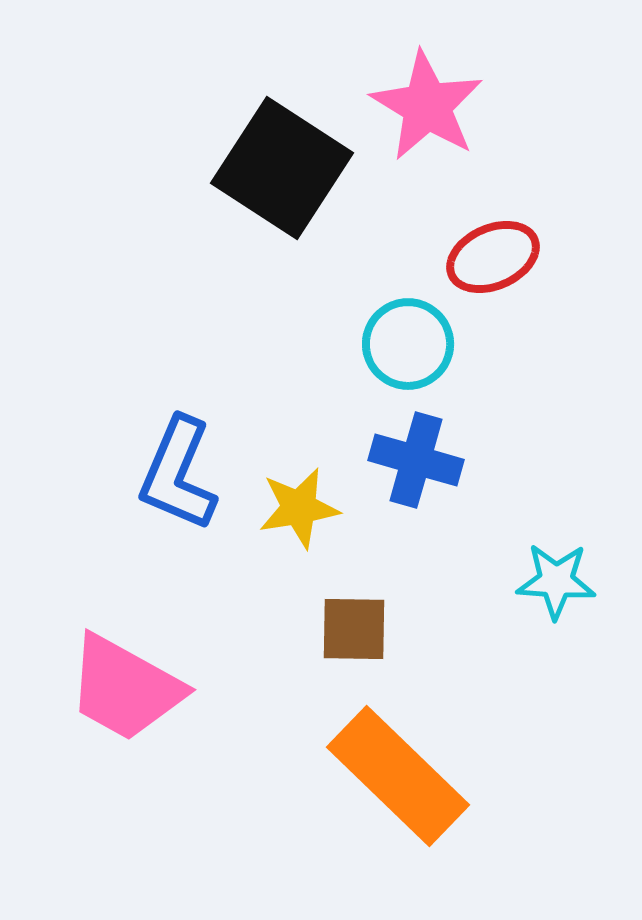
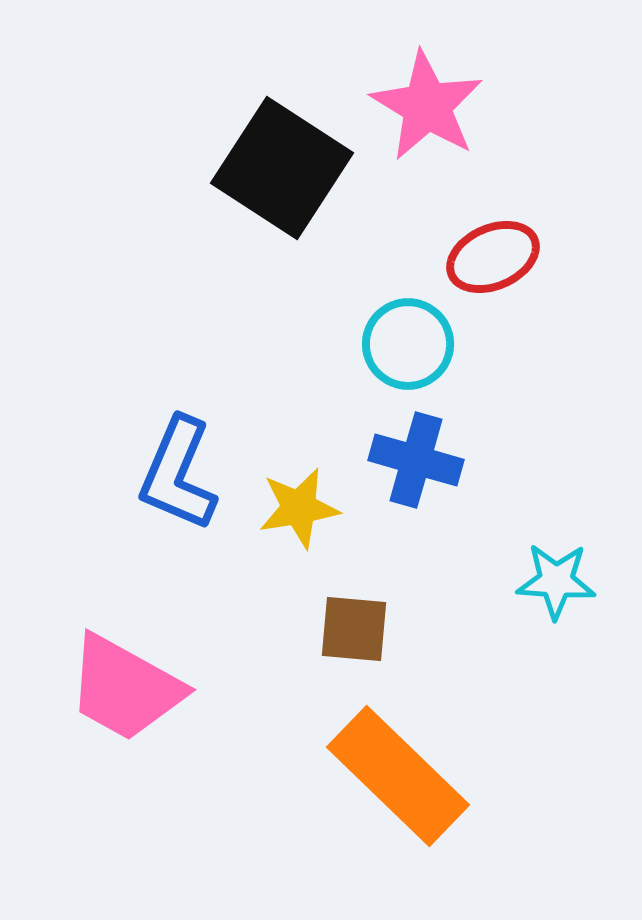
brown square: rotated 4 degrees clockwise
